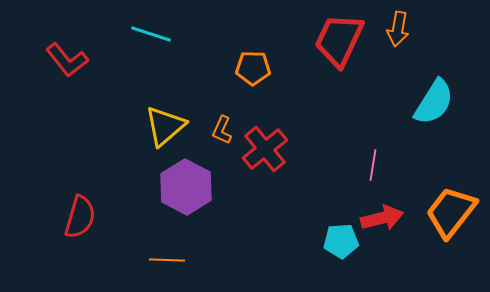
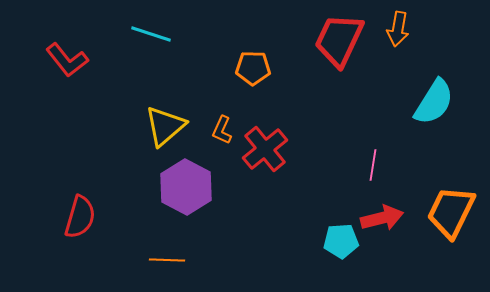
orange trapezoid: rotated 12 degrees counterclockwise
